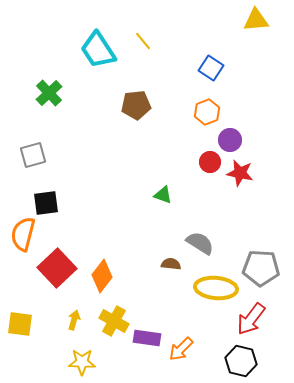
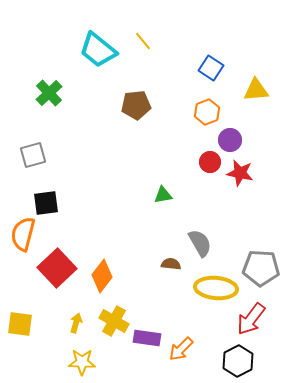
yellow triangle: moved 70 px down
cyan trapezoid: rotated 18 degrees counterclockwise
green triangle: rotated 30 degrees counterclockwise
gray semicircle: rotated 28 degrees clockwise
yellow arrow: moved 2 px right, 3 px down
black hexagon: moved 3 px left; rotated 20 degrees clockwise
